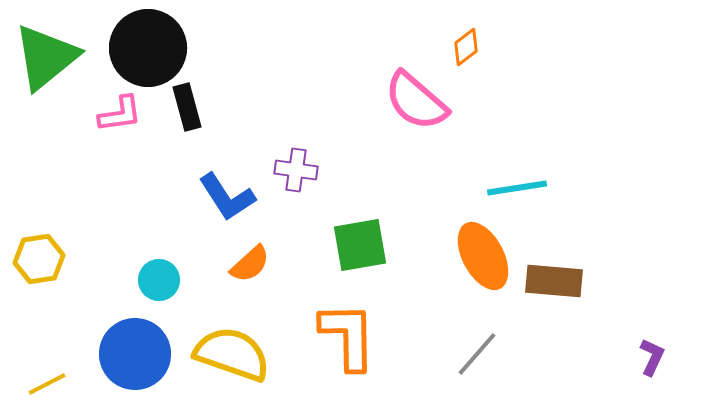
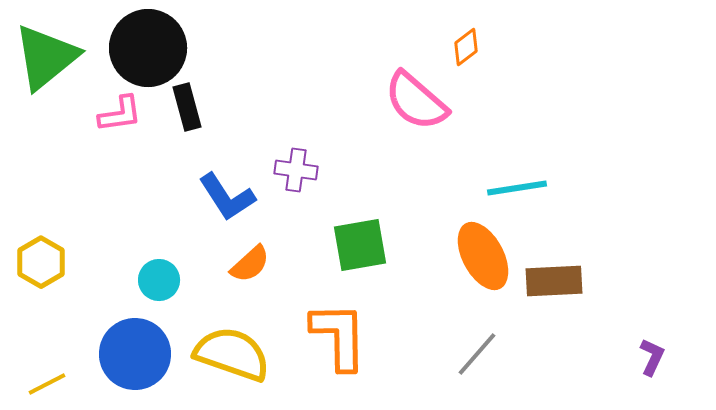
yellow hexagon: moved 2 px right, 3 px down; rotated 21 degrees counterclockwise
brown rectangle: rotated 8 degrees counterclockwise
orange L-shape: moved 9 px left
